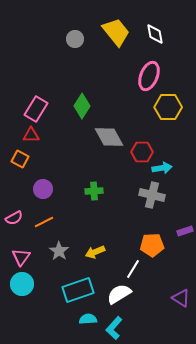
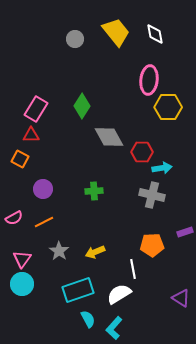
pink ellipse: moved 4 px down; rotated 16 degrees counterclockwise
purple rectangle: moved 1 px down
pink triangle: moved 1 px right, 2 px down
white line: rotated 42 degrees counterclockwise
cyan semicircle: rotated 66 degrees clockwise
